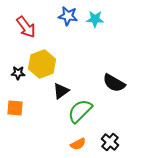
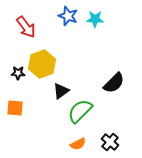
blue star: rotated 12 degrees clockwise
black semicircle: rotated 75 degrees counterclockwise
